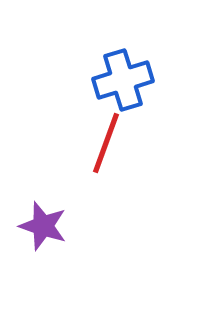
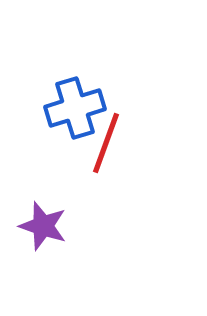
blue cross: moved 48 px left, 28 px down
